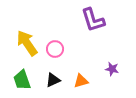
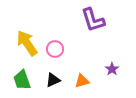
purple star: rotated 24 degrees clockwise
orange triangle: moved 1 px right
